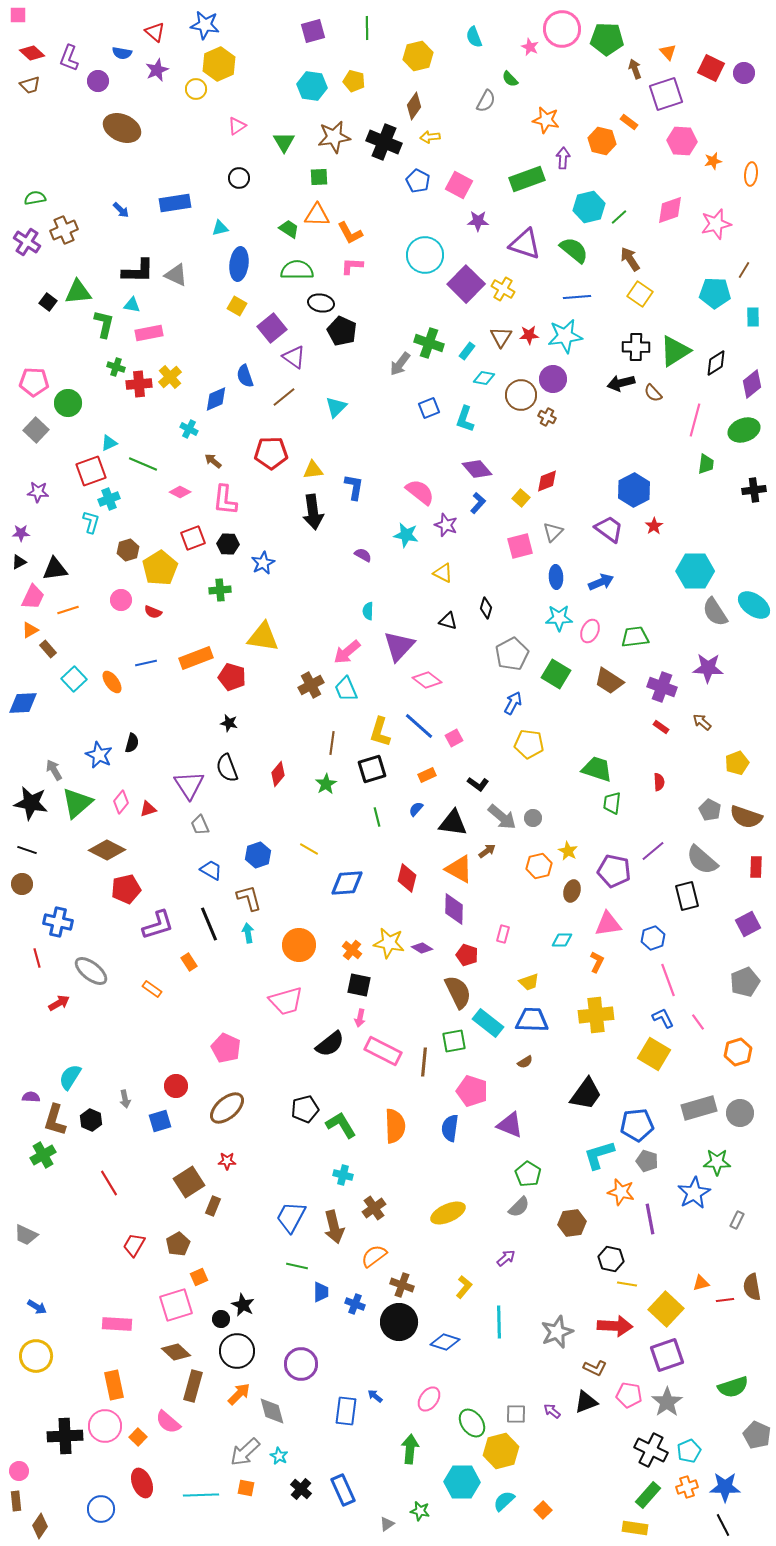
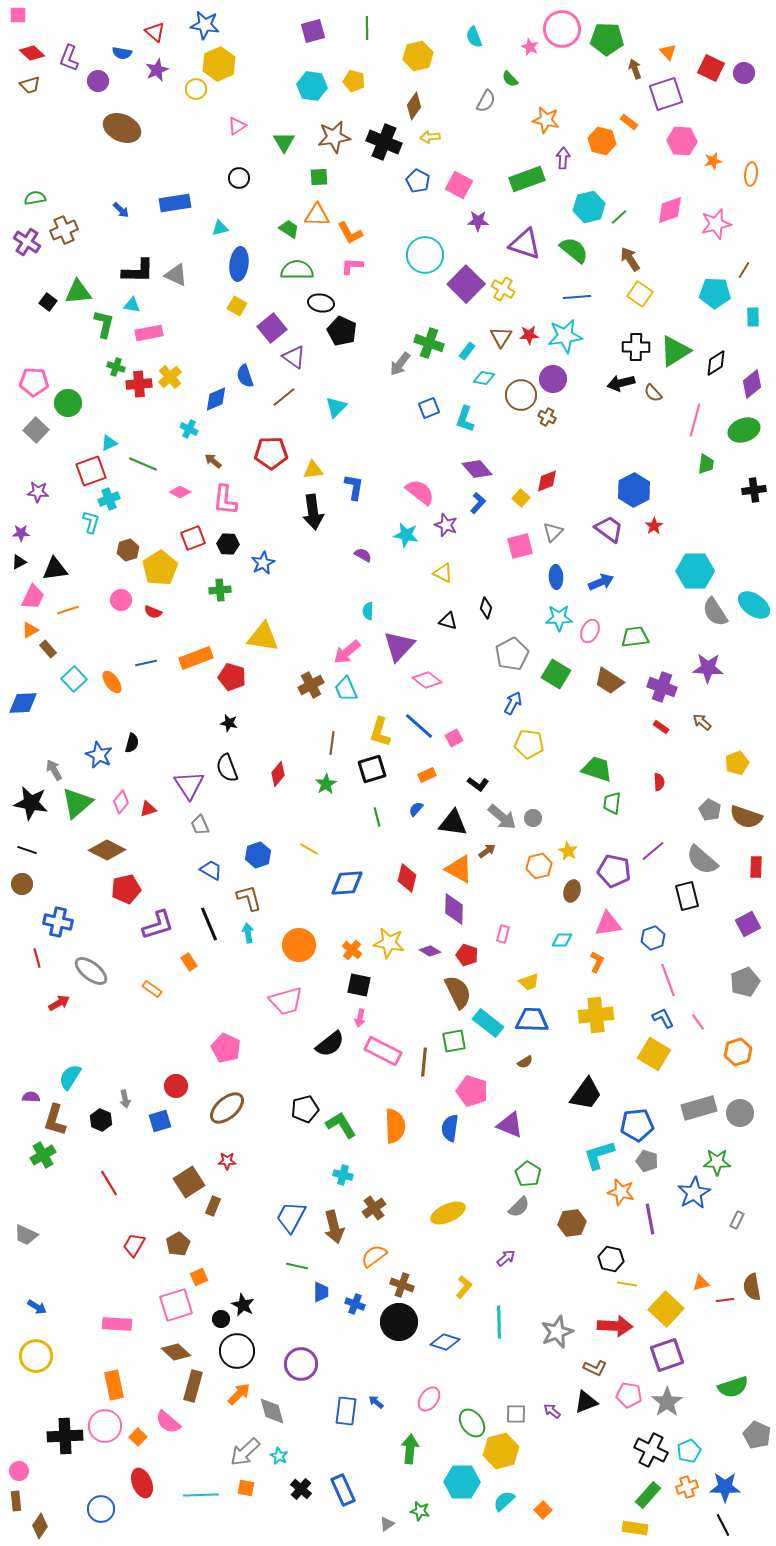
purple diamond at (422, 948): moved 8 px right, 3 px down
black hexagon at (91, 1120): moved 10 px right
blue arrow at (375, 1396): moved 1 px right, 6 px down
